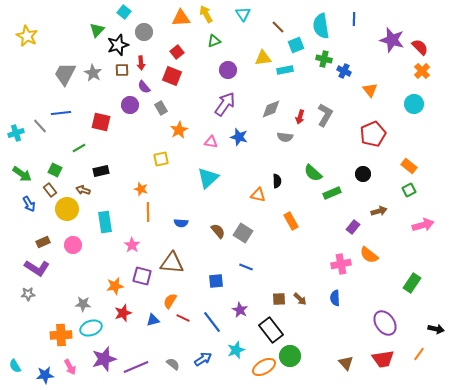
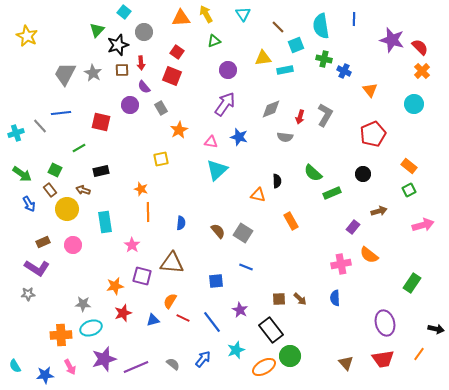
red square at (177, 52): rotated 16 degrees counterclockwise
cyan triangle at (208, 178): moved 9 px right, 8 px up
blue semicircle at (181, 223): rotated 88 degrees counterclockwise
purple ellipse at (385, 323): rotated 20 degrees clockwise
blue arrow at (203, 359): rotated 18 degrees counterclockwise
